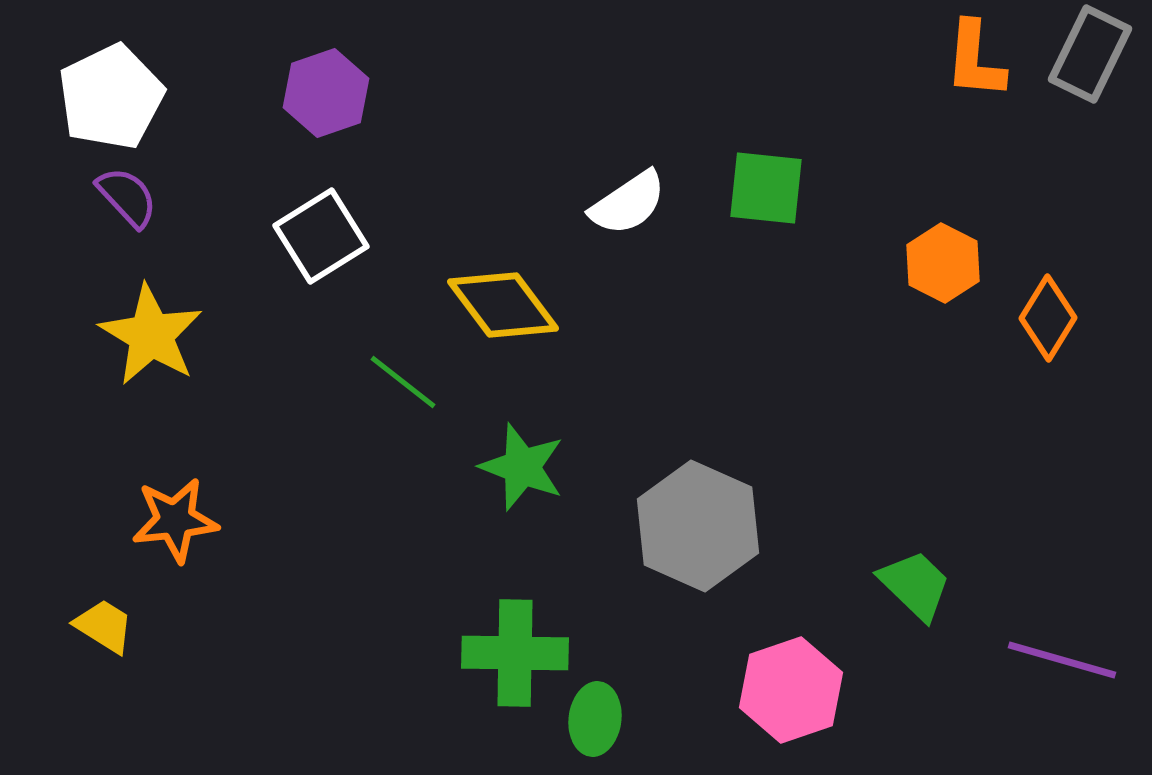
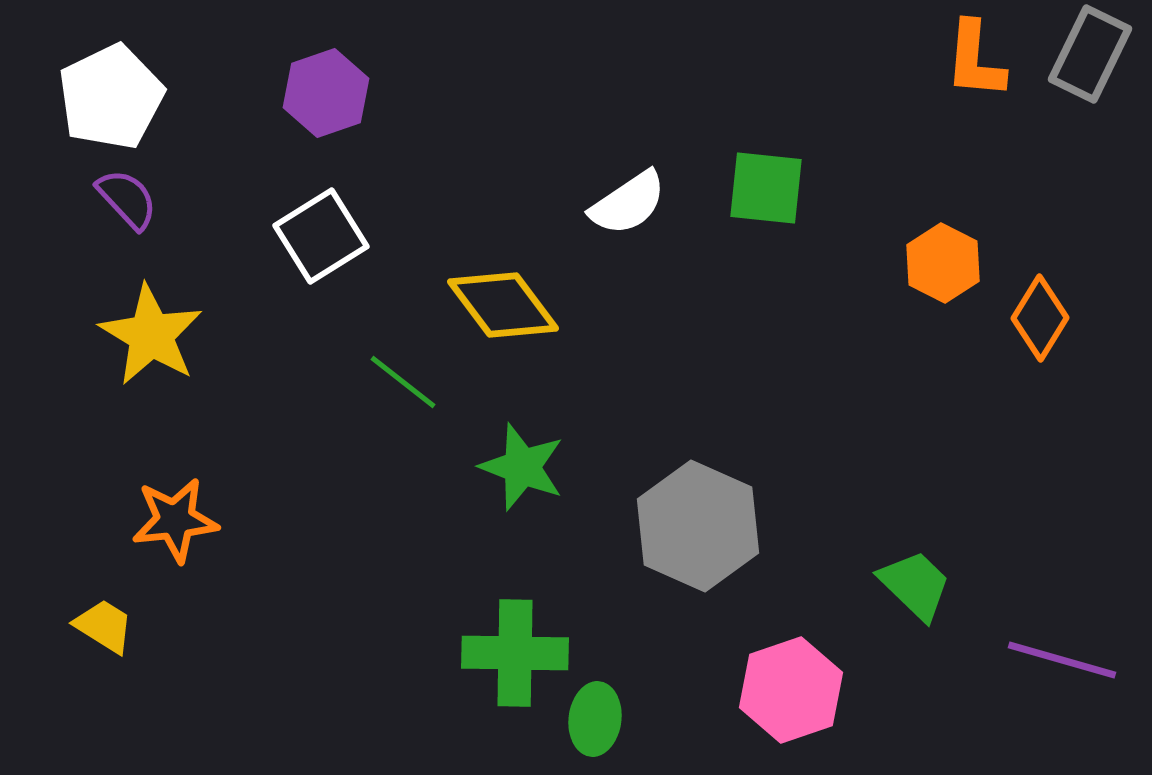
purple semicircle: moved 2 px down
orange diamond: moved 8 px left
